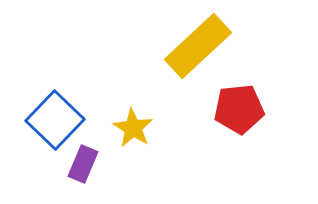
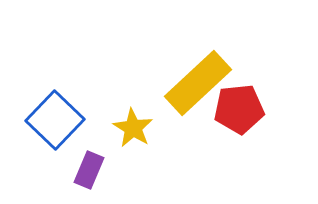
yellow rectangle: moved 37 px down
purple rectangle: moved 6 px right, 6 px down
